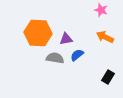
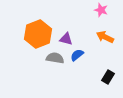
orange hexagon: moved 1 px down; rotated 24 degrees counterclockwise
purple triangle: rotated 24 degrees clockwise
